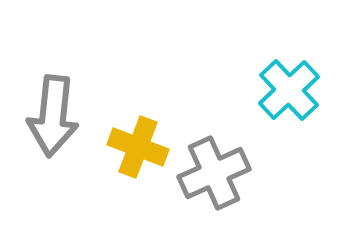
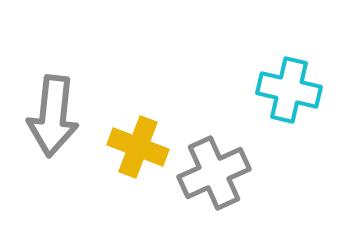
cyan cross: rotated 34 degrees counterclockwise
